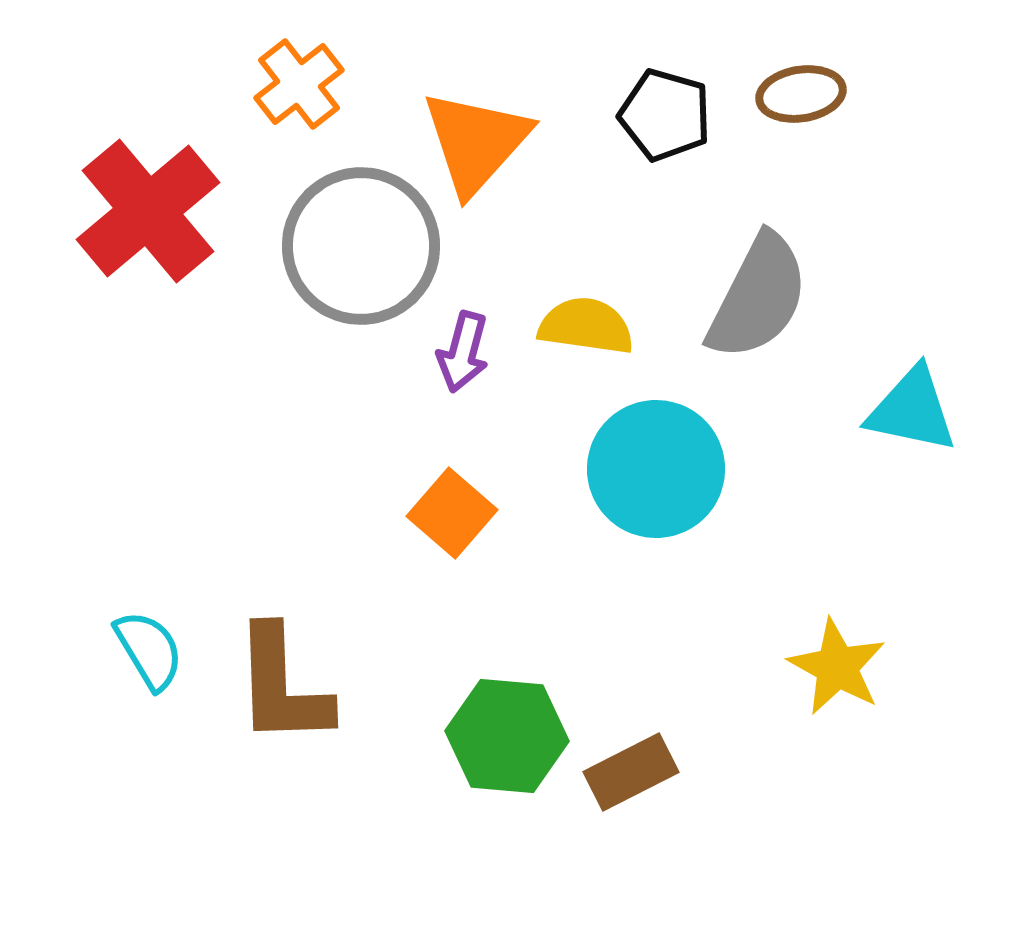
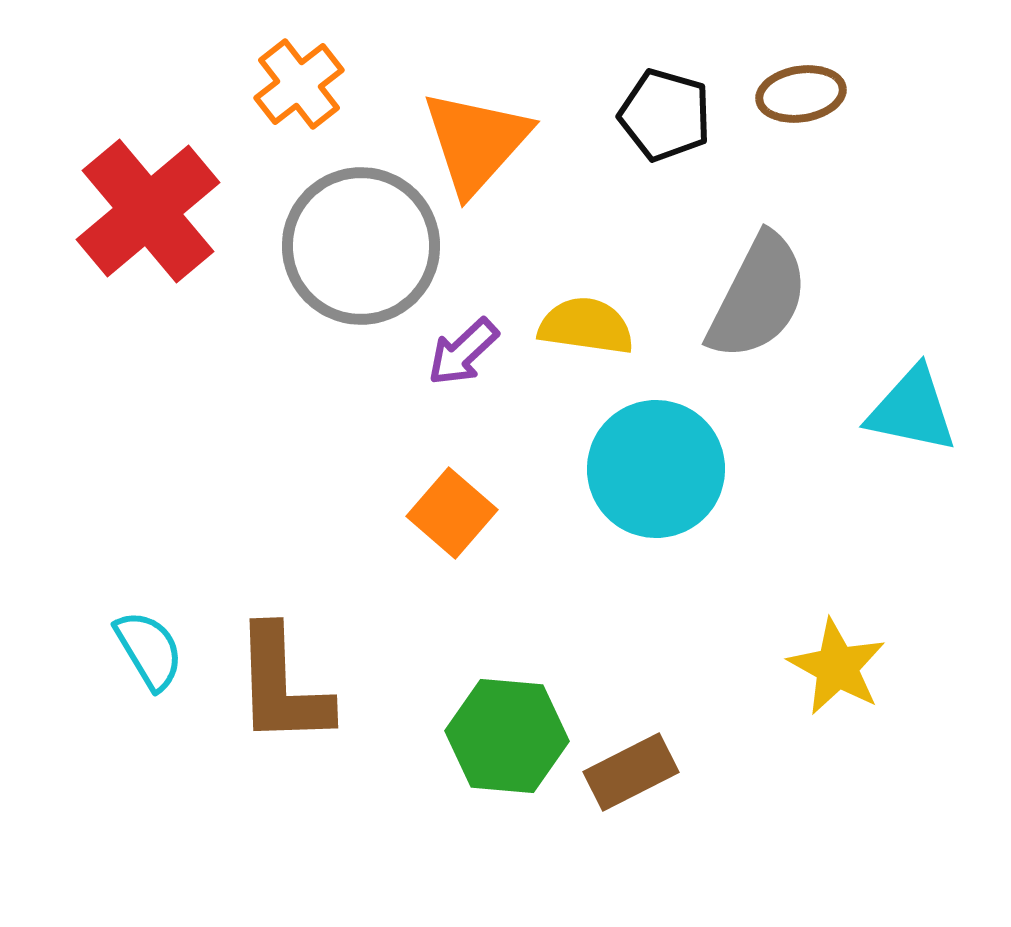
purple arrow: rotated 32 degrees clockwise
